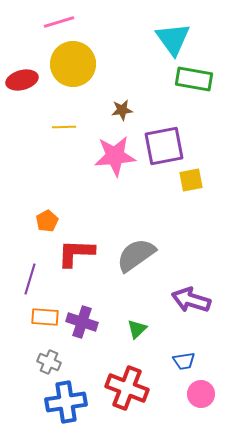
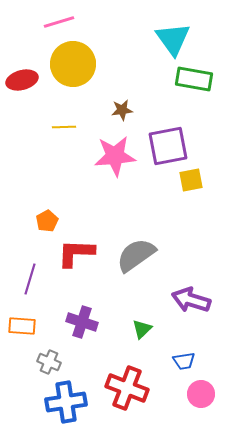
purple square: moved 4 px right
orange rectangle: moved 23 px left, 9 px down
green triangle: moved 5 px right
